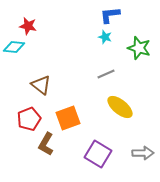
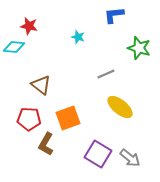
blue L-shape: moved 4 px right
red star: moved 1 px right
cyan star: moved 27 px left
red pentagon: rotated 25 degrees clockwise
gray arrow: moved 13 px left, 5 px down; rotated 40 degrees clockwise
